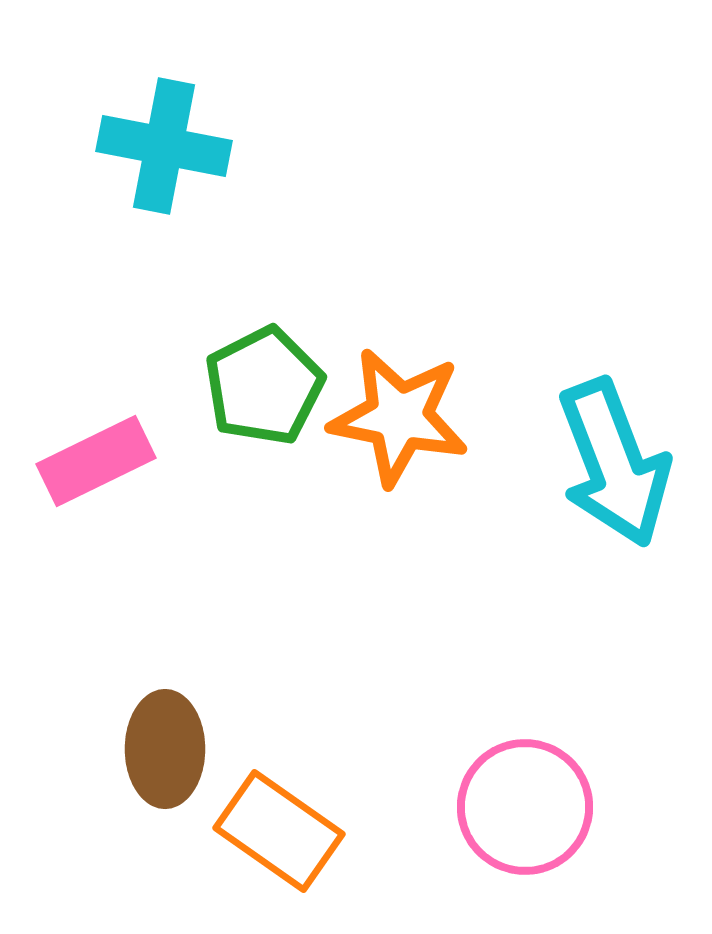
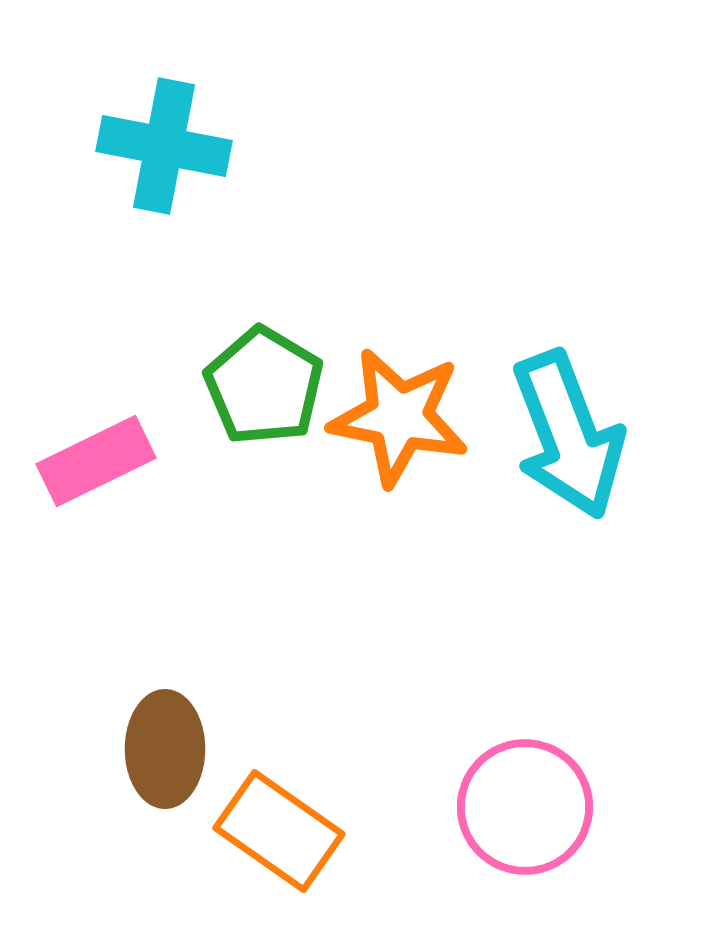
green pentagon: rotated 14 degrees counterclockwise
cyan arrow: moved 46 px left, 28 px up
